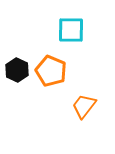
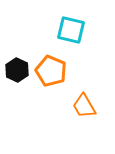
cyan square: rotated 12 degrees clockwise
orange trapezoid: rotated 68 degrees counterclockwise
